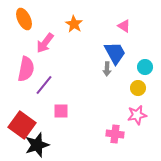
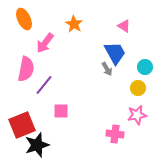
gray arrow: rotated 32 degrees counterclockwise
red square: rotated 32 degrees clockwise
